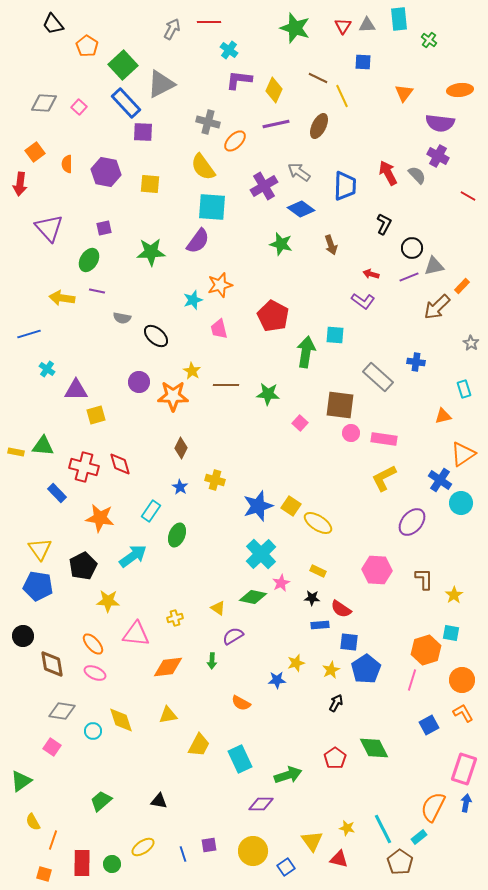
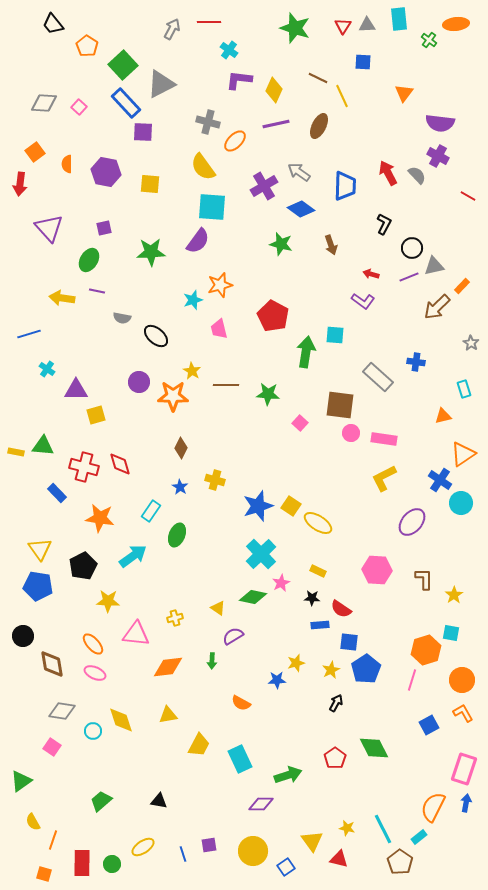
orange ellipse at (460, 90): moved 4 px left, 66 px up
